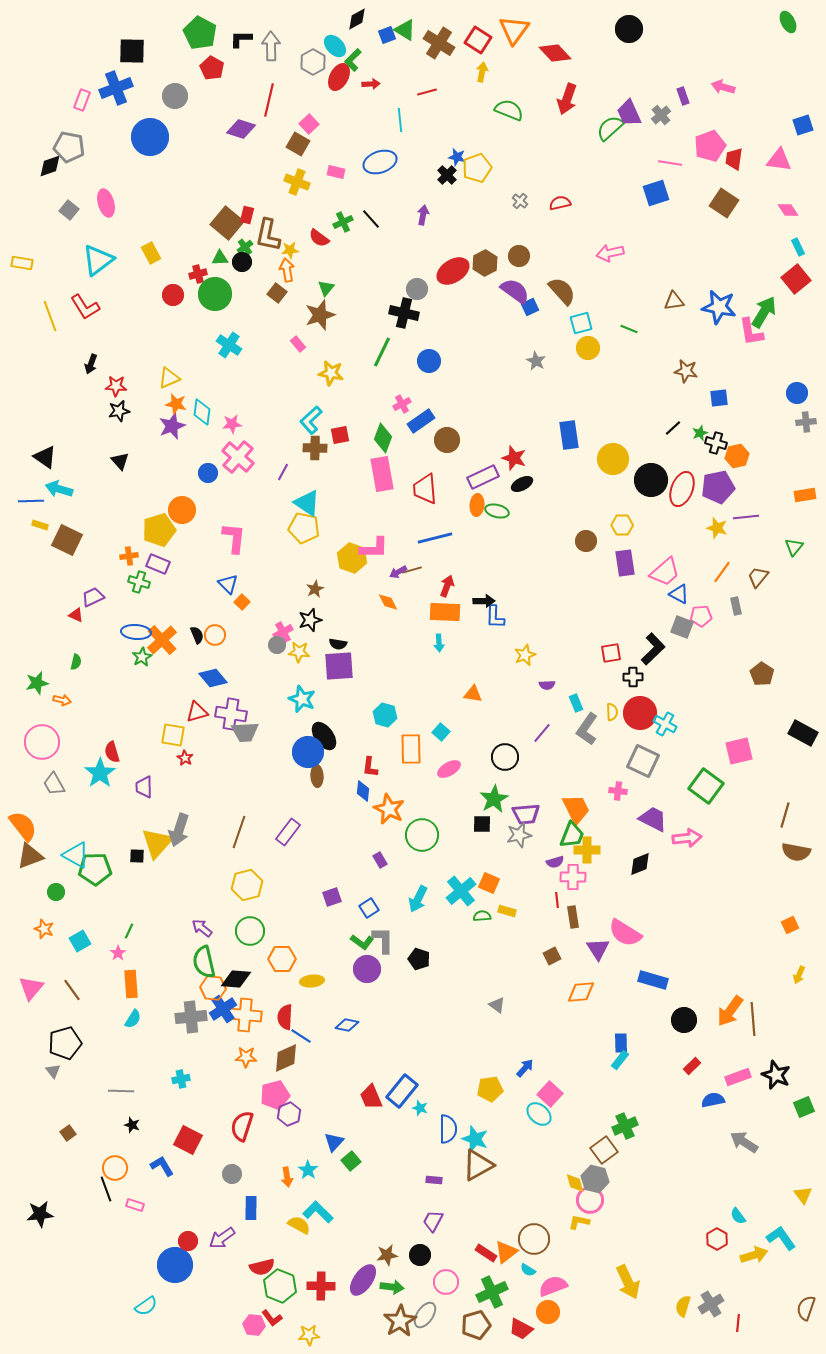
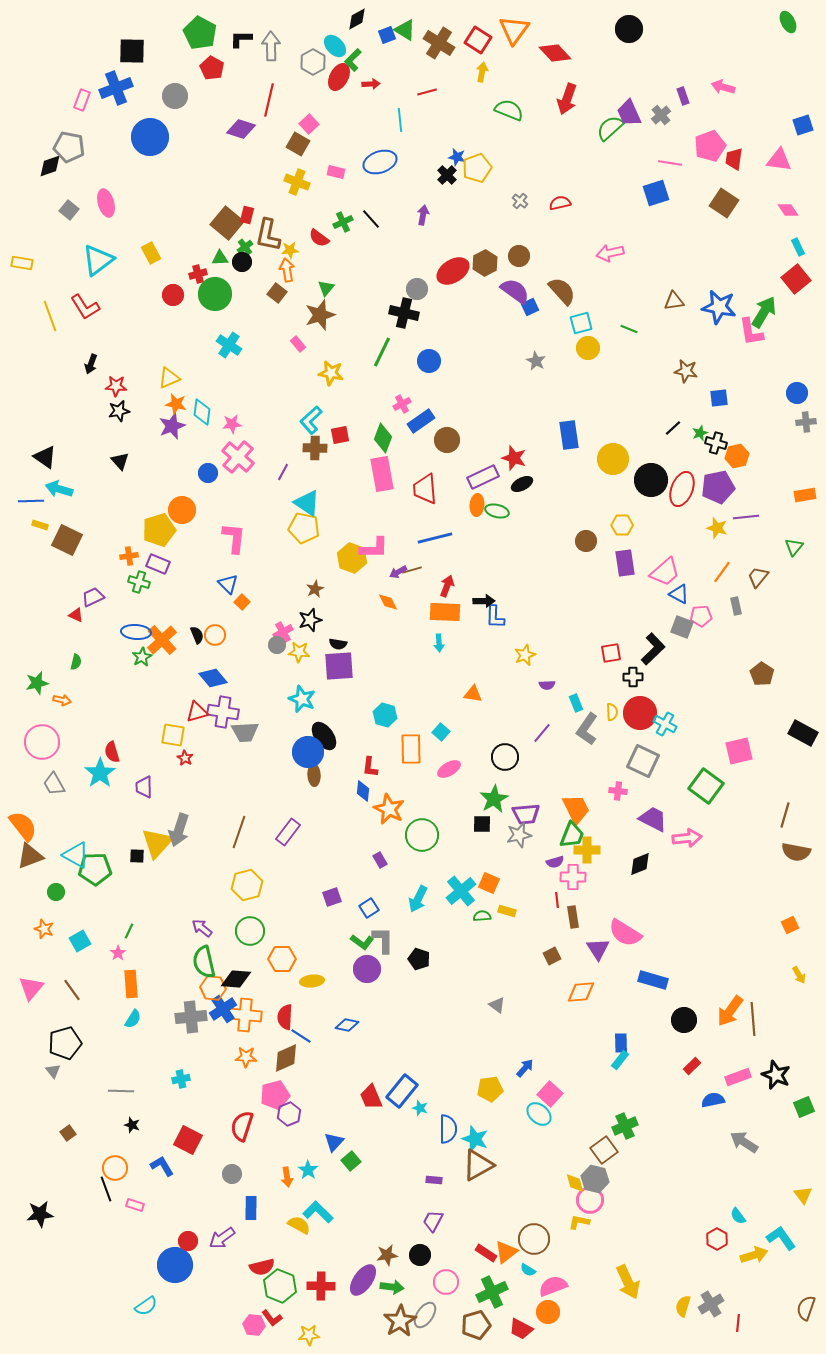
purple cross at (231, 714): moved 8 px left, 2 px up
brown ellipse at (317, 776): moved 3 px left, 1 px up
yellow arrow at (799, 975): rotated 54 degrees counterclockwise
